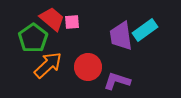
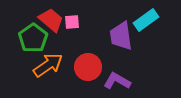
red trapezoid: moved 1 px left, 1 px down
cyan rectangle: moved 1 px right, 10 px up
orange arrow: rotated 8 degrees clockwise
purple L-shape: rotated 12 degrees clockwise
